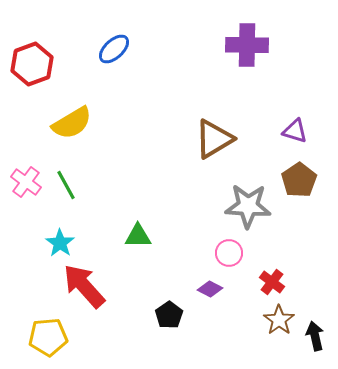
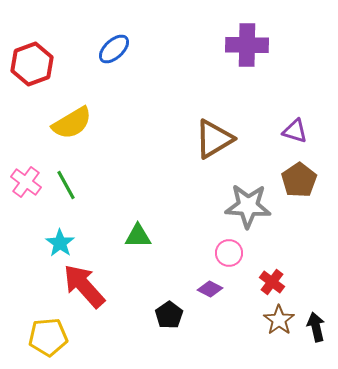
black arrow: moved 1 px right, 9 px up
